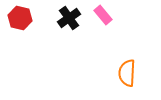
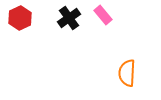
red hexagon: rotated 20 degrees clockwise
